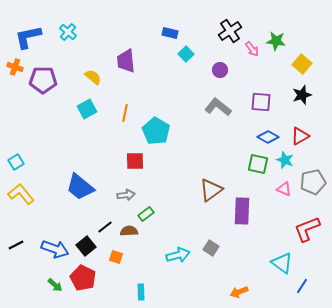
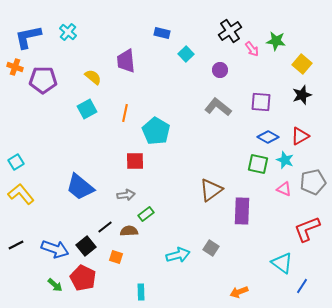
blue rectangle at (170, 33): moved 8 px left
